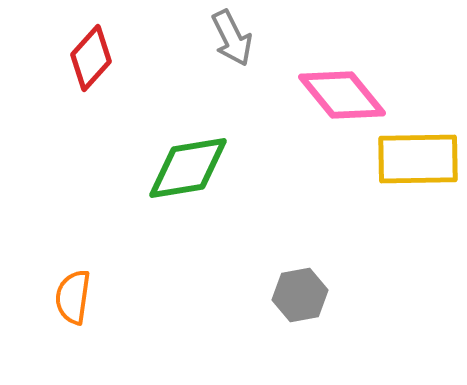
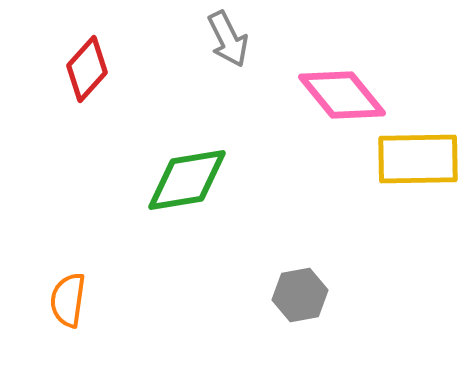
gray arrow: moved 4 px left, 1 px down
red diamond: moved 4 px left, 11 px down
green diamond: moved 1 px left, 12 px down
orange semicircle: moved 5 px left, 3 px down
